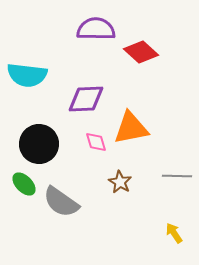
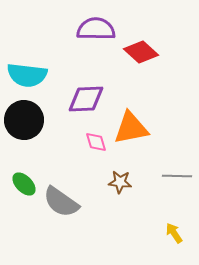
black circle: moved 15 px left, 24 px up
brown star: rotated 25 degrees counterclockwise
